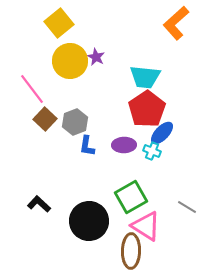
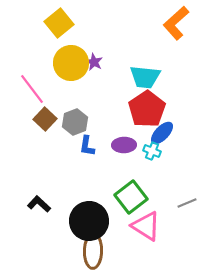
purple star: moved 2 px left, 5 px down
yellow circle: moved 1 px right, 2 px down
green square: rotated 8 degrees counterclockwise
gray line: moved 4 px up; rotated 54 degrees counterclockwise
brown ellipse: moved 38 px left
